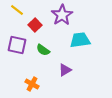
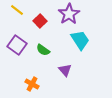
purple star: moved 7 px right, 1 px up
red square: moved 5 px right, 4 px up
cyan trapezoid: rotated 65 degrees clockwise
purple square: rotated 24 degrees clockwise
purple triangle: rotated 40 degrees counterclockwise
